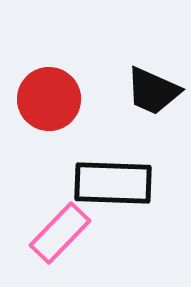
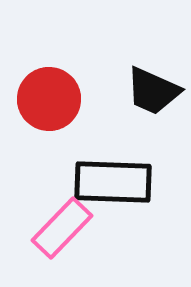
black rectangle: moved 1 px up
pink rectangle: moved 2 px right, 5 px up
